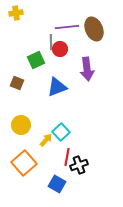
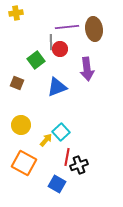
brown ellipse: rotated 15 degrees clockwise
green square: rotated 12 degrees counterclockwise
orange square: rotated 20 degrees counterclockwise
